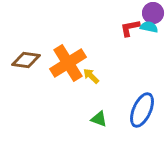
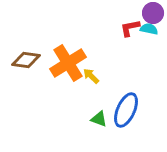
cyan semicircle: moved 2 px down
blue ellipse: moved 16 px left
